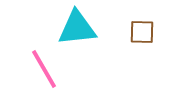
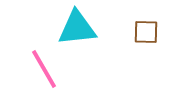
brown square: moved 4 px right
